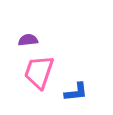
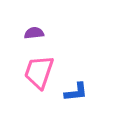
purple semicircle: moved 6 px right, 7 px up
